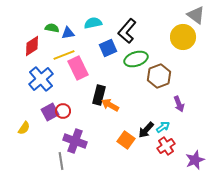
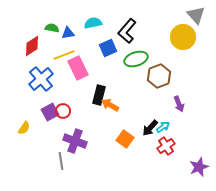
gray triangle: rotated 12 degrees clockwise
black arrow: moved 4 px right, 2 px up
orange square: moved 1 px left, 1 px up
purple star: moved 4 px right, 7 px down
